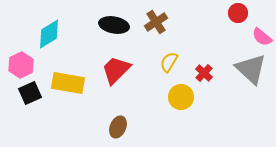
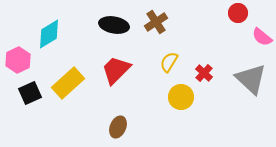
pink hexagon: moved 3 px left, 5 px up
gray triangle: moved 10 px down
yellow rectangle: rotated 52 degrees counterclockwise
